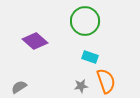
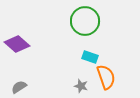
purple diamond: moved 18 px left, 3 px down
orange semicircle: moved 4 px up
gray star: rotated 24 degrees clockwise
